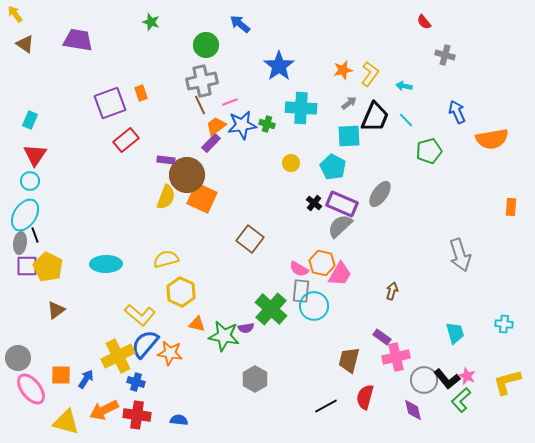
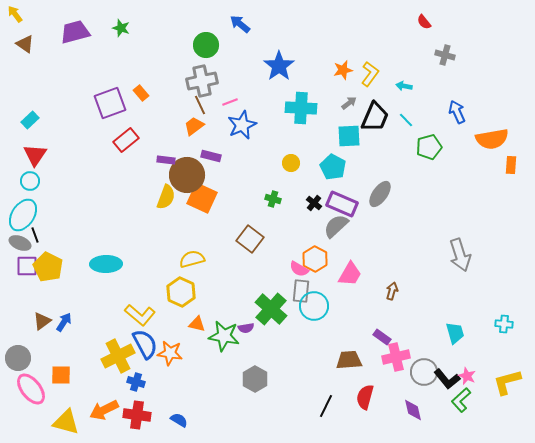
green star at (151, 22): moved 30 px left, 6 px down
purple trapezoid at (78, 40): moved 3 px left, 8 px up; rotated 24 degrees counterclockwise
orange rectangle at (141, 93): rotated 21 degrees counterclockwise
cyan rectangle at (30, 120): rotated 24 degrees clockwise
green cross at (267, 124): moved 6 px right, 75 px down
blue star at (242, 125): rotated 16 degrees counterclockwise
orange trapezoid at (216, 126): moved 22 px left
purple rectangle at (211, 143): moved 13 px down; rotated 60 degrees clockwise
green pentagon at (429, 151): moved 4 px up
orange rectangle at (511, 207): moved 42 px up
cyan ellipse at (25, 215): moved 2 px left
gray semicircle at (340, 226): moved 4 px left
gray ellipse at (20, 243): rotated 75 degrees counterclockwise
yellow semicircle at (166, 259): moved 26 px right
orange hexagon at (322, 263): moved 7 px left, 4 px up; rotated 15 degrees clockwise
pink trapezoid at (340, 274): moved 10 px right
brown triangle at (56, 310): moved 14 px left, 11 px down
blue semicircle at (145, 344): rotated 112 degrees clockwise
brown trapezoid at (349, 360): rotated 72 degrees clockwise
blue arrow at (86, 379): moved 22 px left, 57 px up
gray circle at (424, 380): moved 8 px up
black line at (326, 406): rotated 35 degrees counterclockwise
blue semicircle at (179, 420): rotated 24 degrees clockwise
